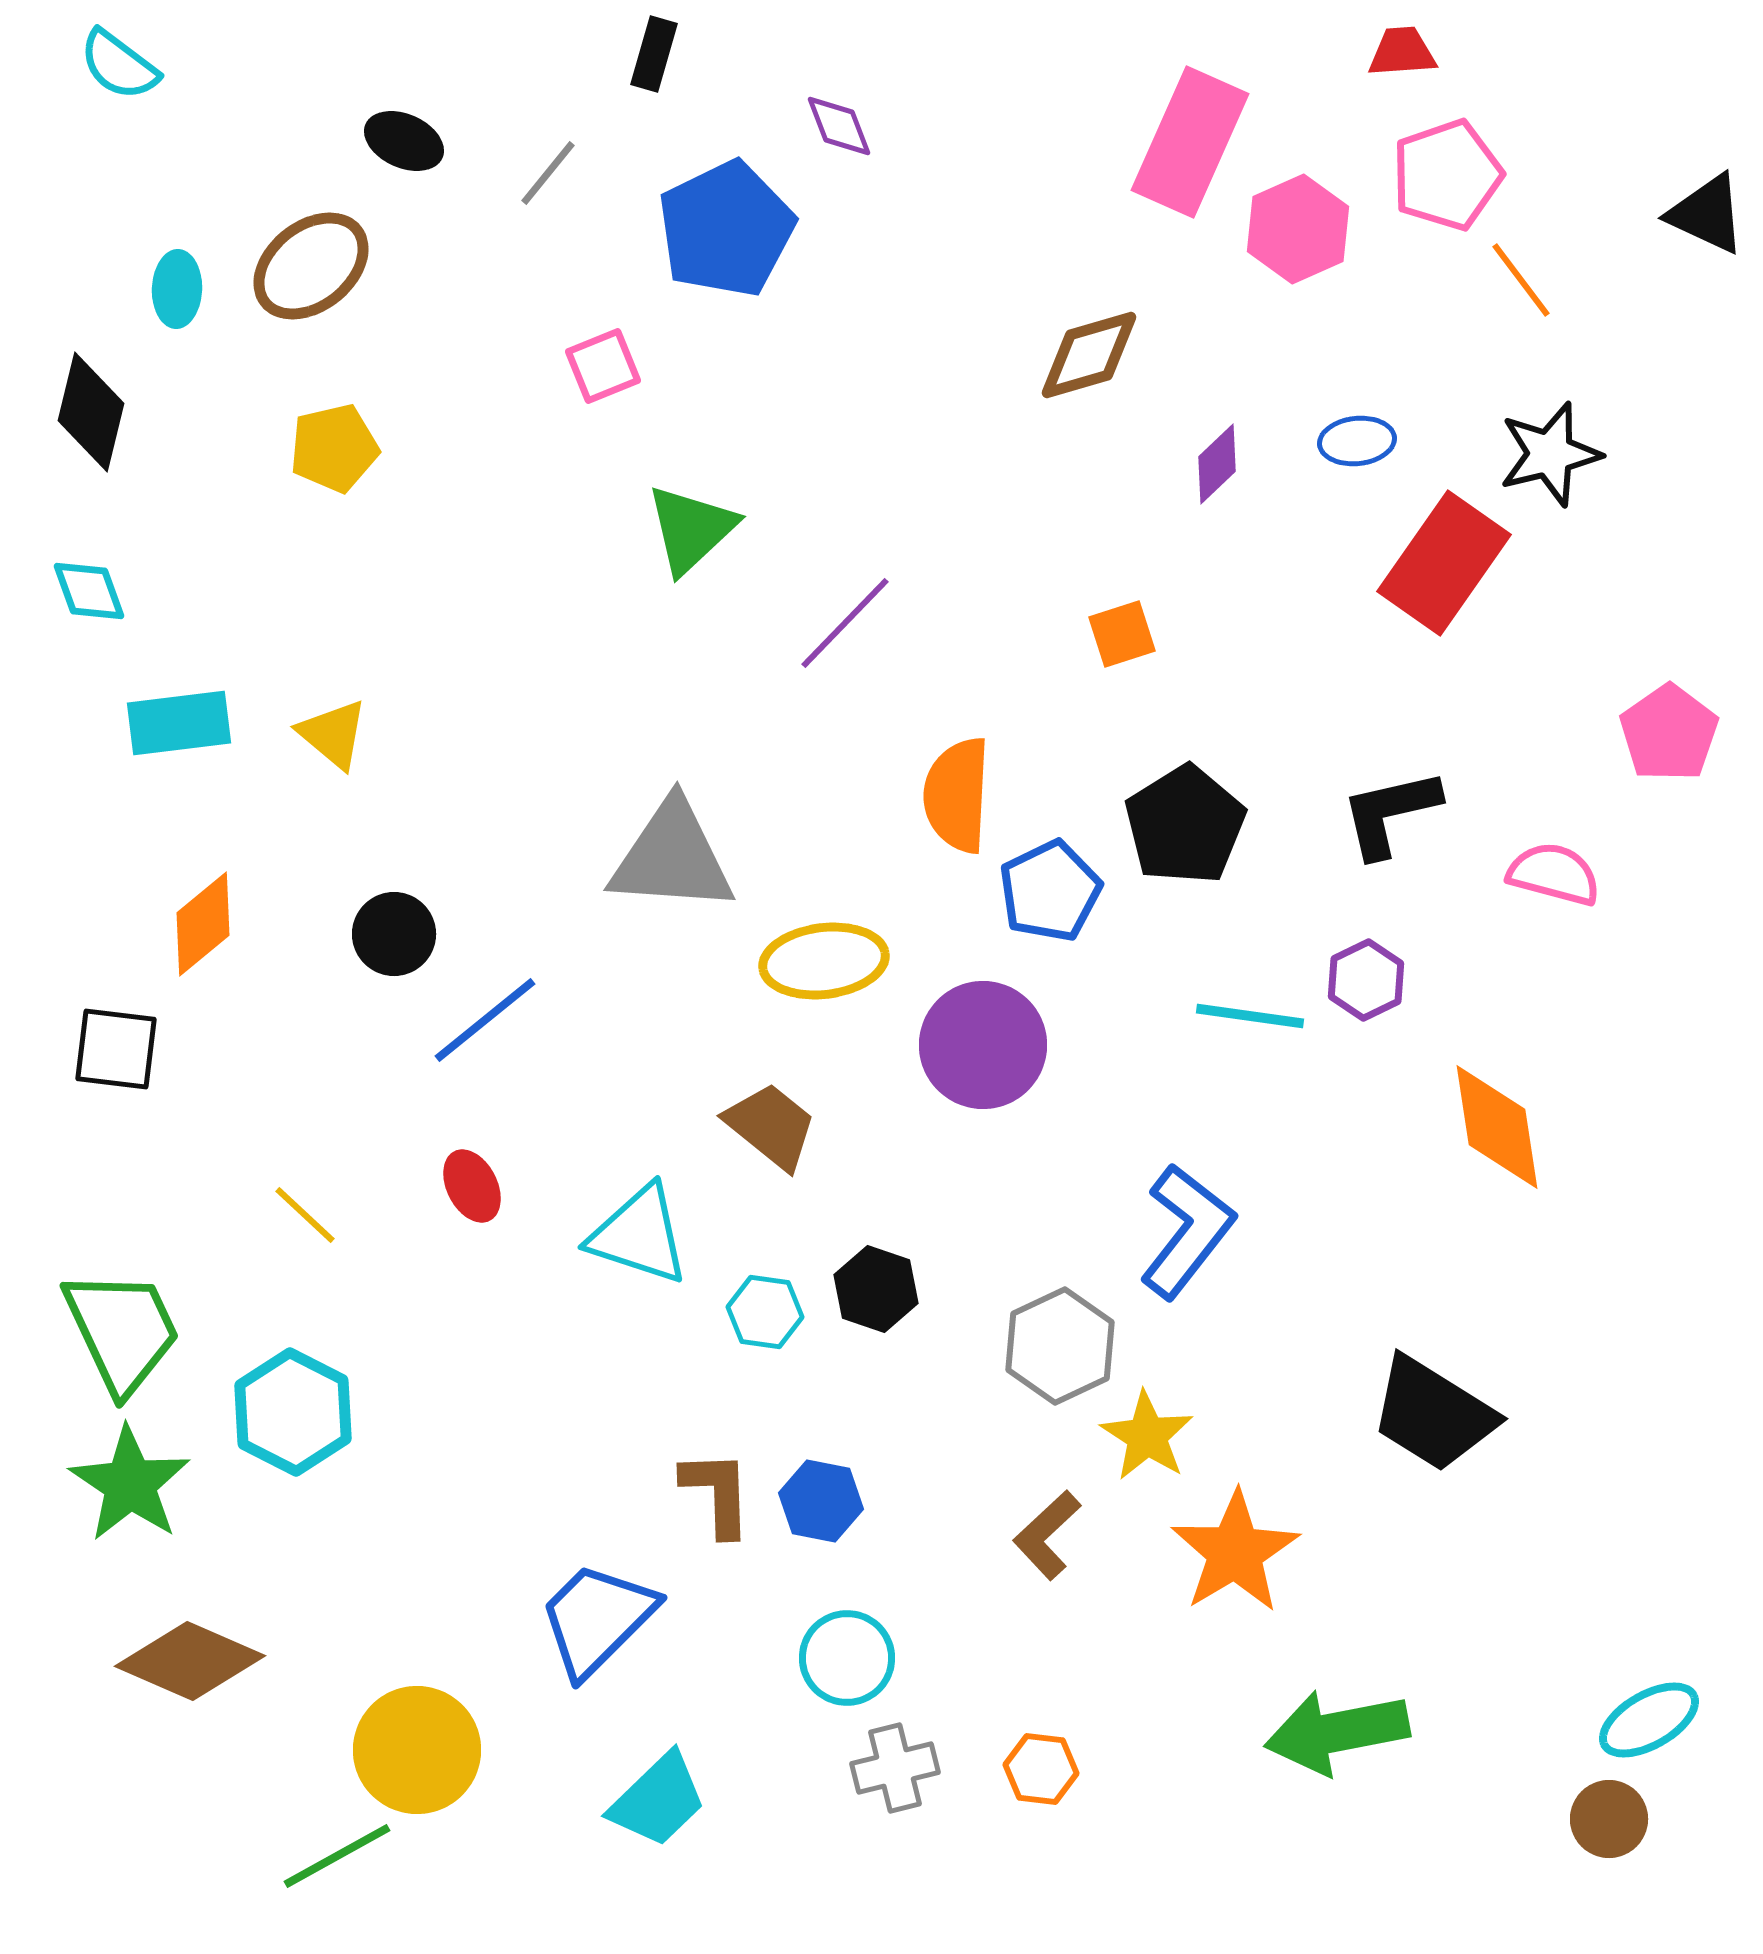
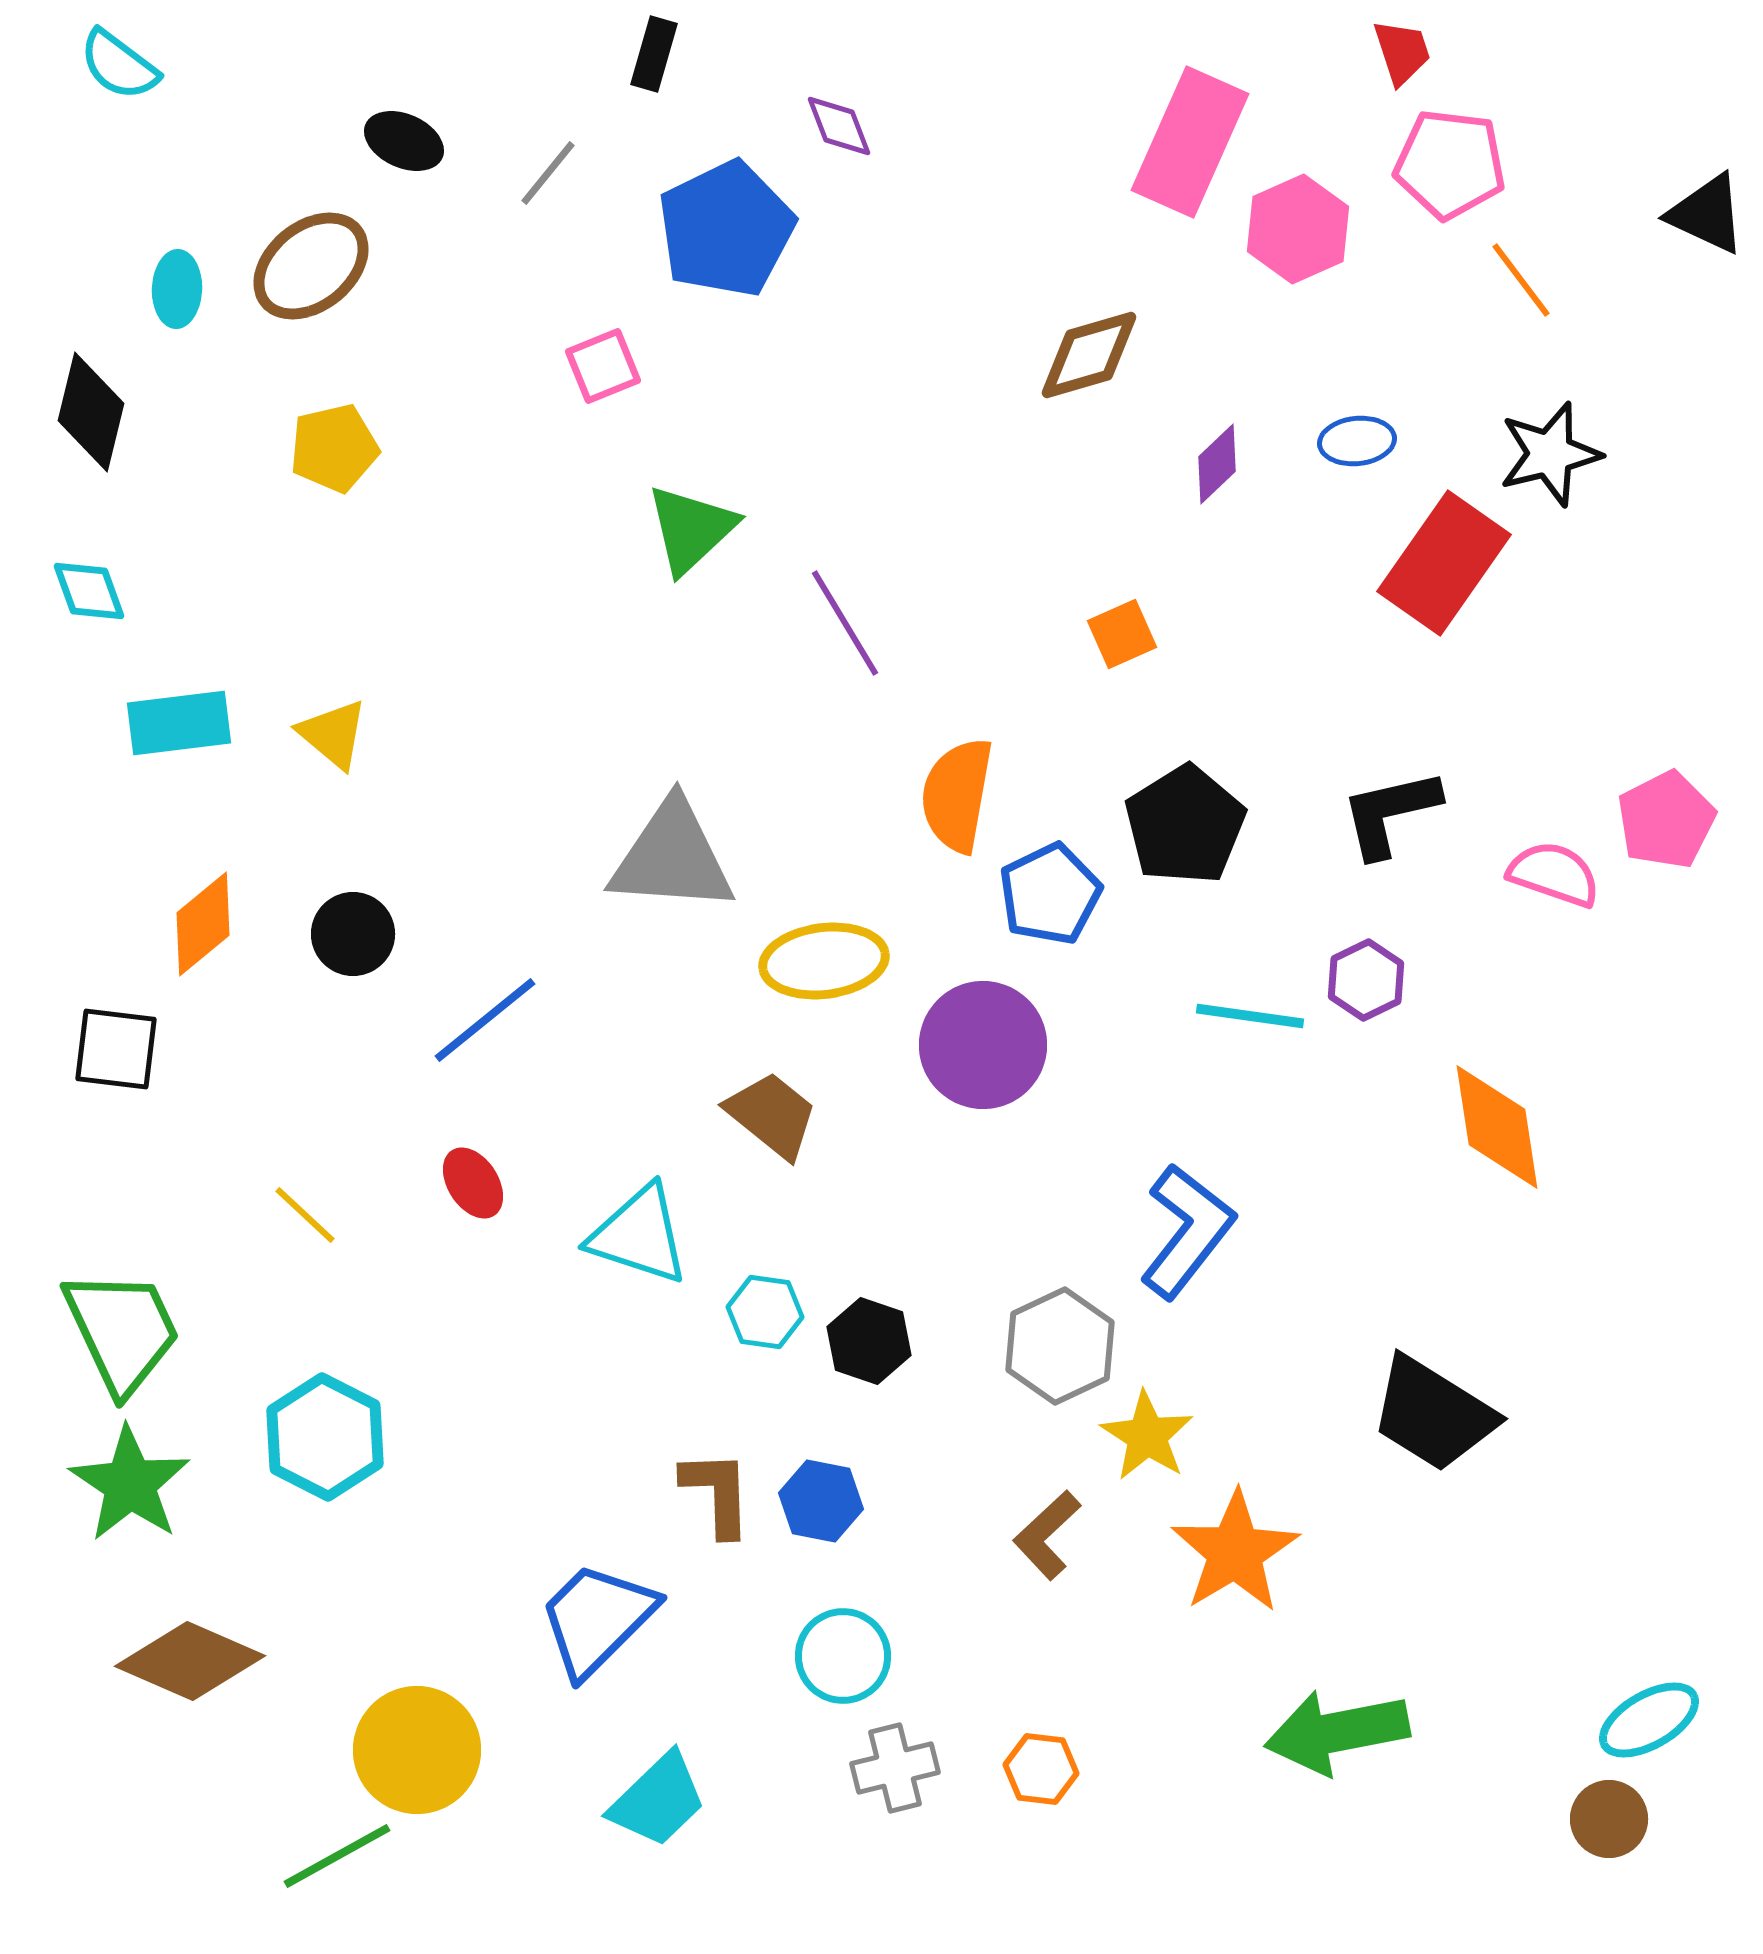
red trapezoid at (1402, 52): rotated 76 degrees clockwise
pink pentagon at (1447, 175): moved 3 px right, 11 px up; rotated 26 degrees clockwise
purple line at (845, 623): rotated 75 degrees counterclockwise
orange square at (1122, 634): rotated 6 degrees counterclockwise
pink pentagon at (1669, 733): moved 3 px left, 87 px down; rotated 8 degrees clockwise
orange semicircle at (957, 795): rotated 7 degrees clockwise
pink semicircle at (1554, 874): rotated 4 degrees clockwise
blue pentagon at (1050, 891): moved 3 px down
black circle at (394, 934): moved 41 px left
brown trapezoid at (771, 1126): moved 1 px right, 11 px up
red ellipse at (472, 1186): moved 1 px right, 3 px up; rotated 6 degrees counterclockwise
black hexagon at (876, 1289): moved 7 px left, 52 px down
cyan hexagon at (293, 1412): moved 32 px right, 25 px down
cyan circle at (847, 1658): moved 4 px left, 2 px up
